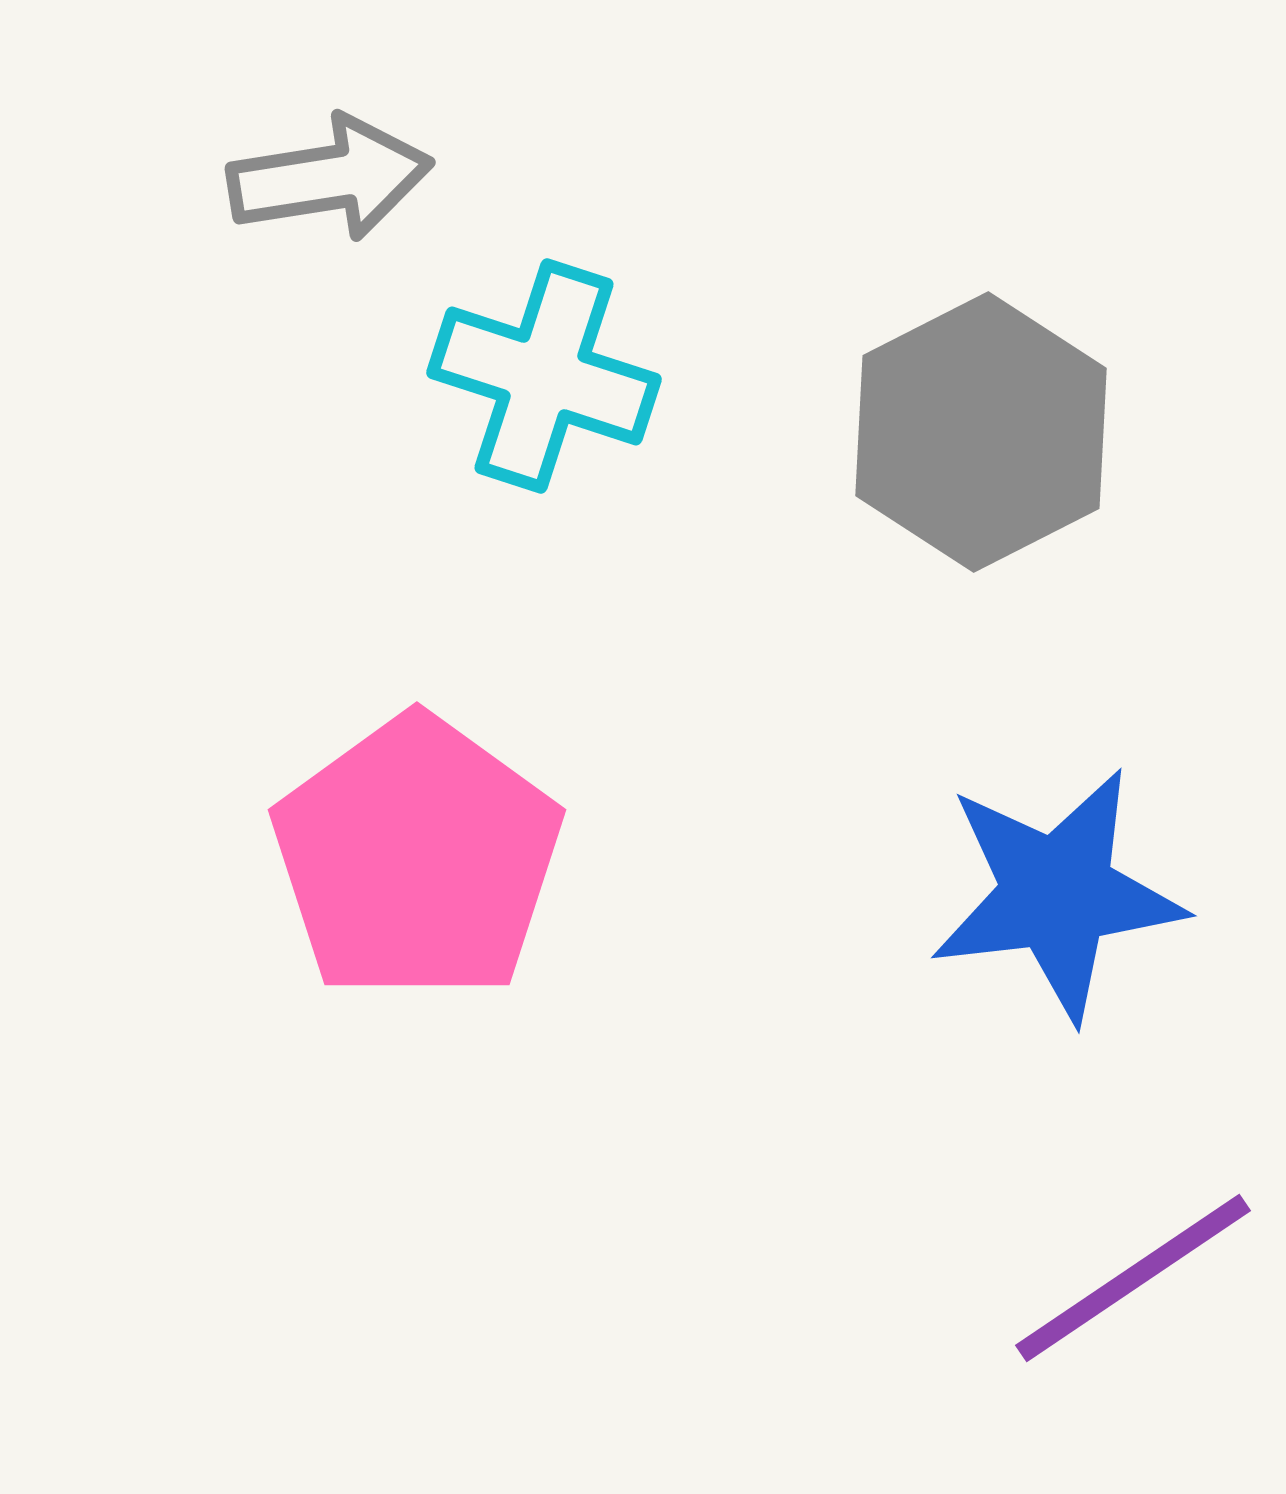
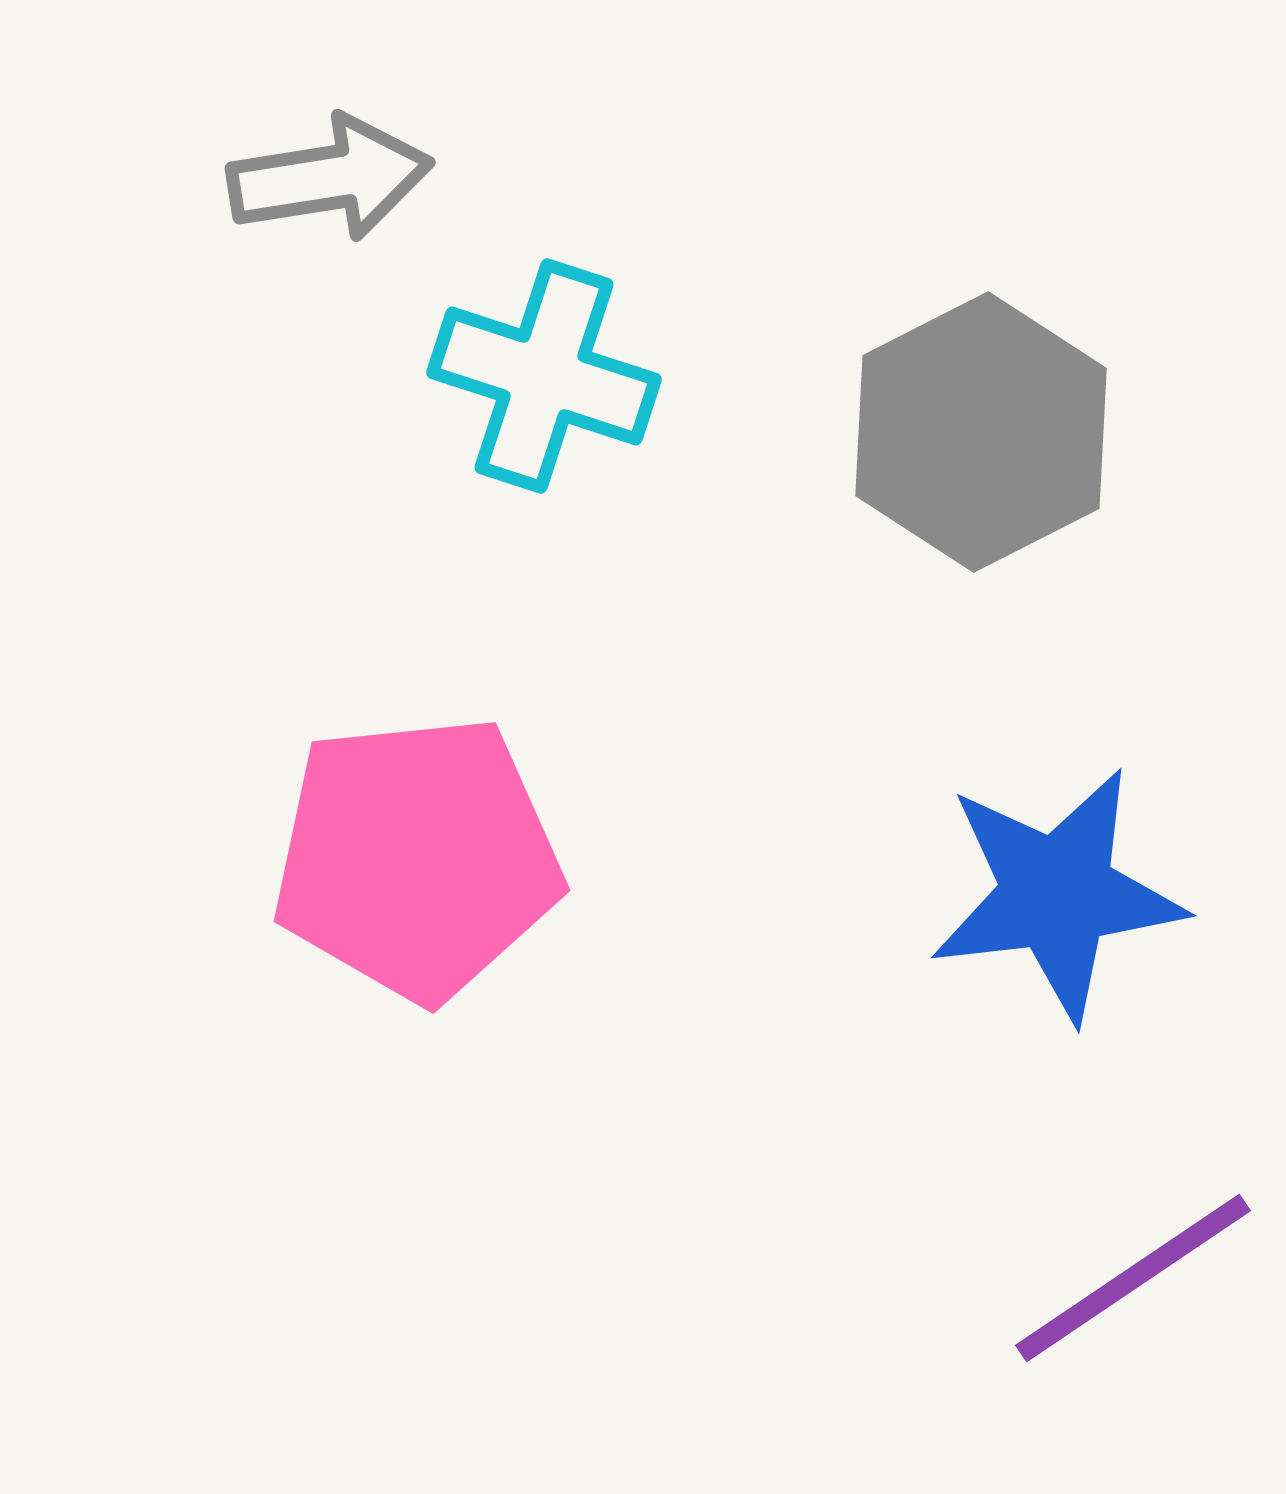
pink pentagon: rotated 30 degrees clockwise
